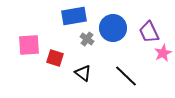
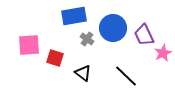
purple trapezoid: moved 5 px left, 3 px down
